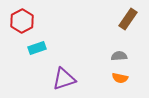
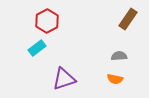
red hexagon: moved 25 px right
cyan rectangle: rotated 18 degrees counterclockwise
orange semicircle: moved 5 px left, 1 px down
